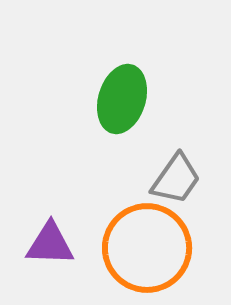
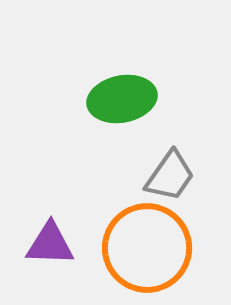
green ellipse: rotated 62 degrees clockwise
gray trapezoid: moved 6 px left, 3 px up
